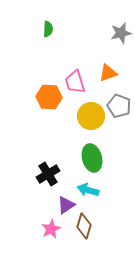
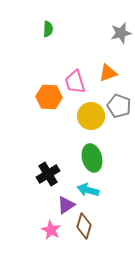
pink star: moved 1 px down; rotated 18 degrees counterclockwise
